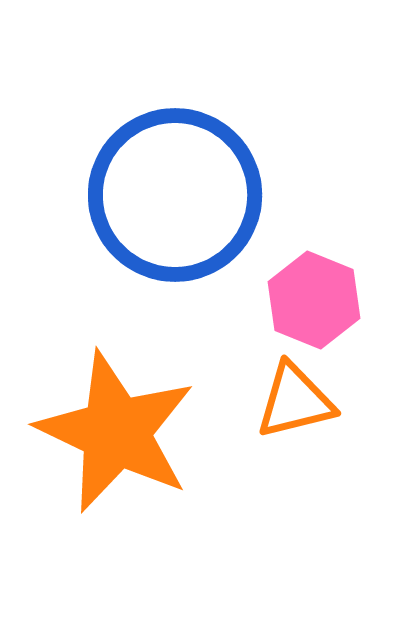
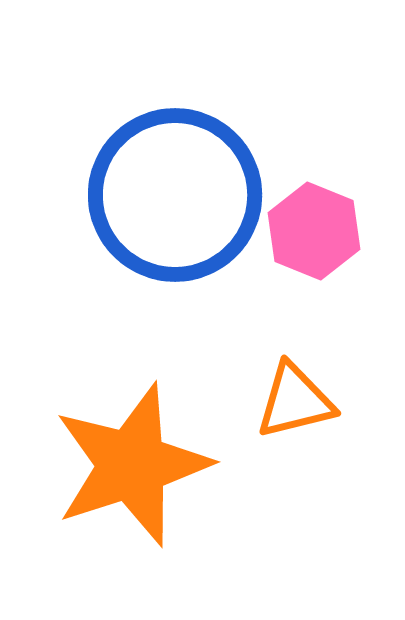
pink hexagon: moved 69 px up
orange star: moved 16 px right, 33 px down; rotated 29 degrees clockwise
